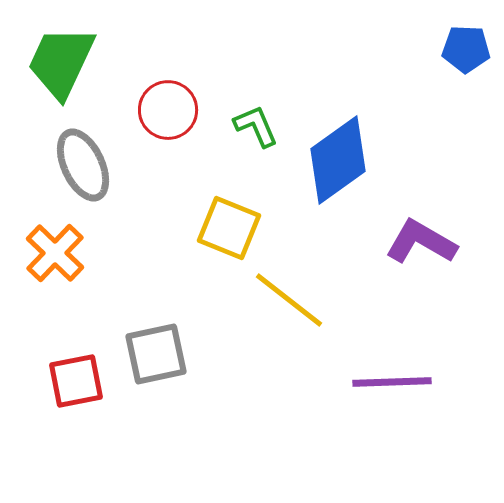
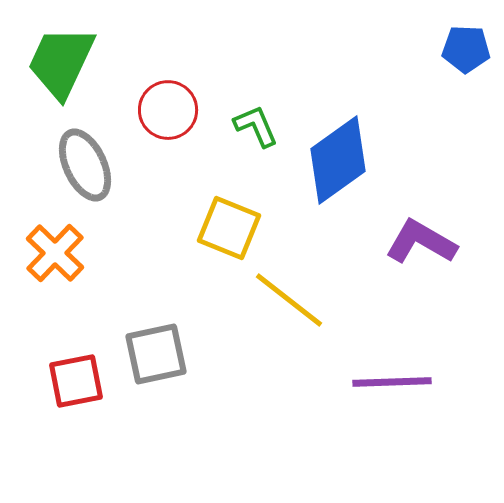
gray ellipse: moved 2 px right
